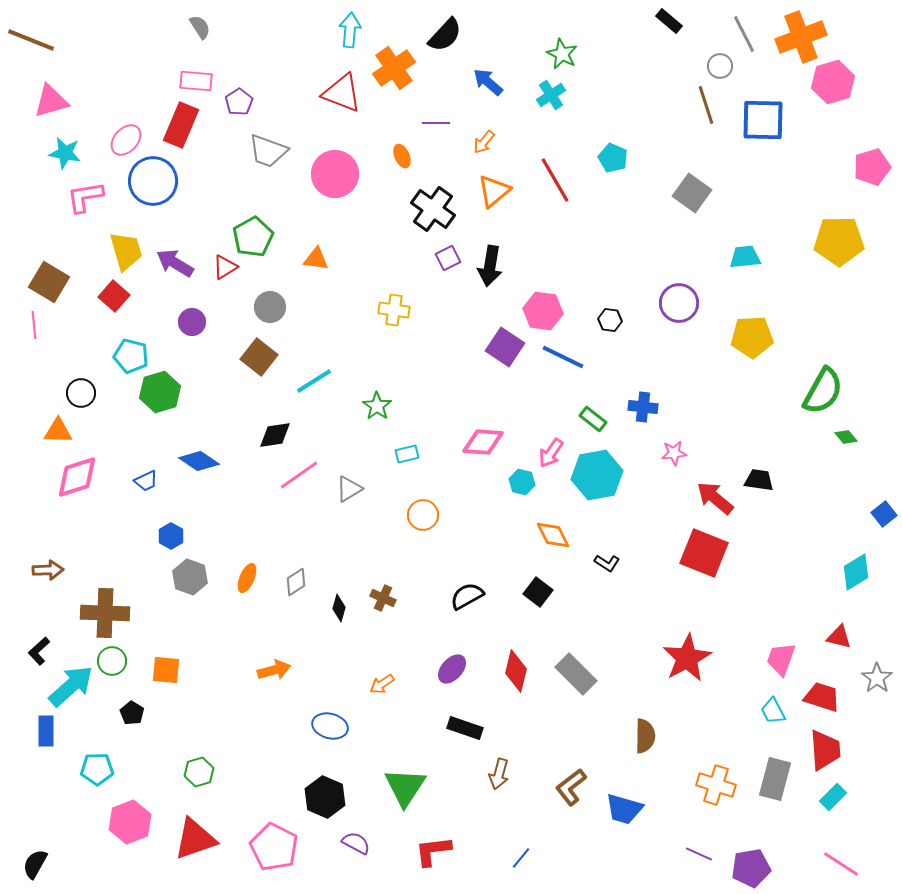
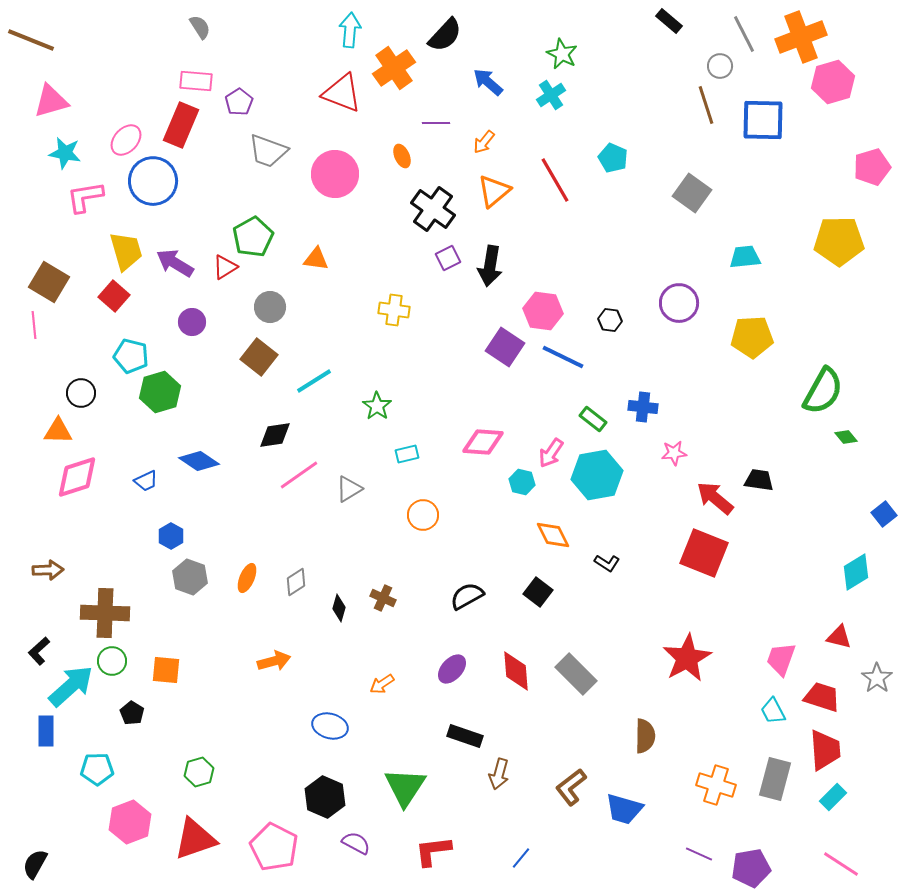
orange arrow at (274, 670): moved 9 px up
red diamond at (516, 671): rotated 18 degrees counterclockwise
black rectangle at (465, 728): moved 8 px down
